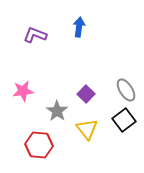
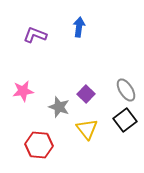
gray star: moved 2 px right, 4 px up; rotated 15 degrees counterclockwise
black square: moved 1 px right
